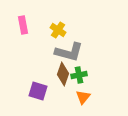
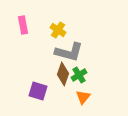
green cross: rotated 21 degrees counterclockwise
